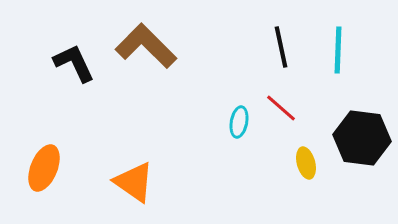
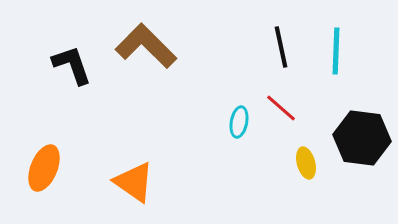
cyan line: moved 2 px left, 1 px down
black L-shape: moved 2 px left, 2 px down; rotated 6 degrees clockwise
